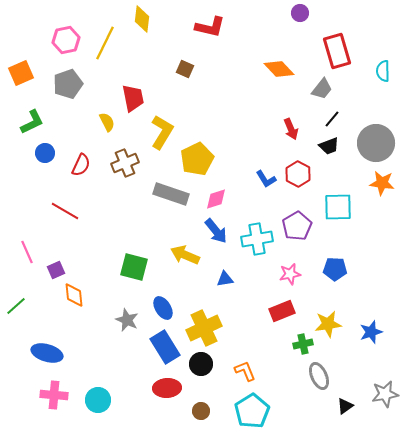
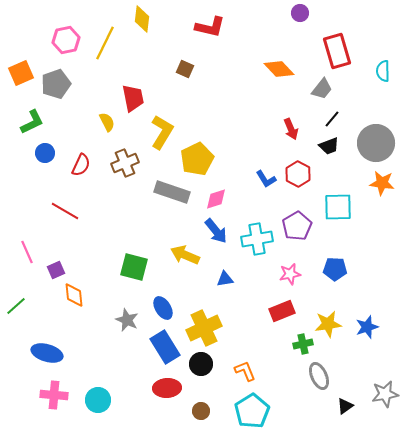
gray pentagon at (68, 84): moved 12 px left
gray rectangle at (171, 194): moved 1 px right, 2 px up
blue star at (371, 332): moved 4 px left, 5 px up
